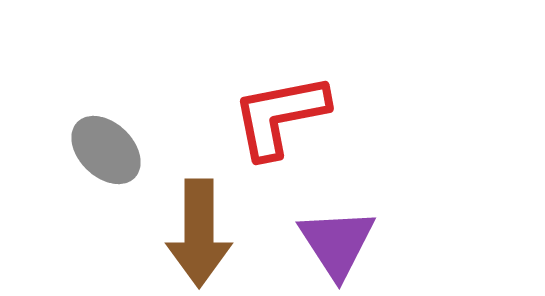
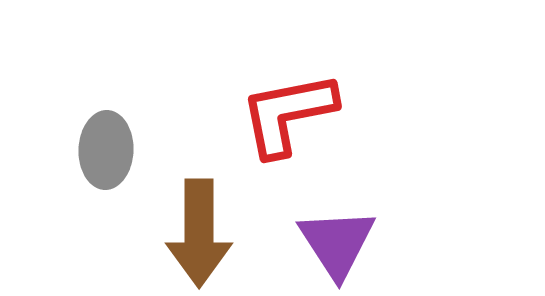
red L-shape: moved 8 px right, 2 px up
gray ellipse: rotated 48 degrees clockwise
